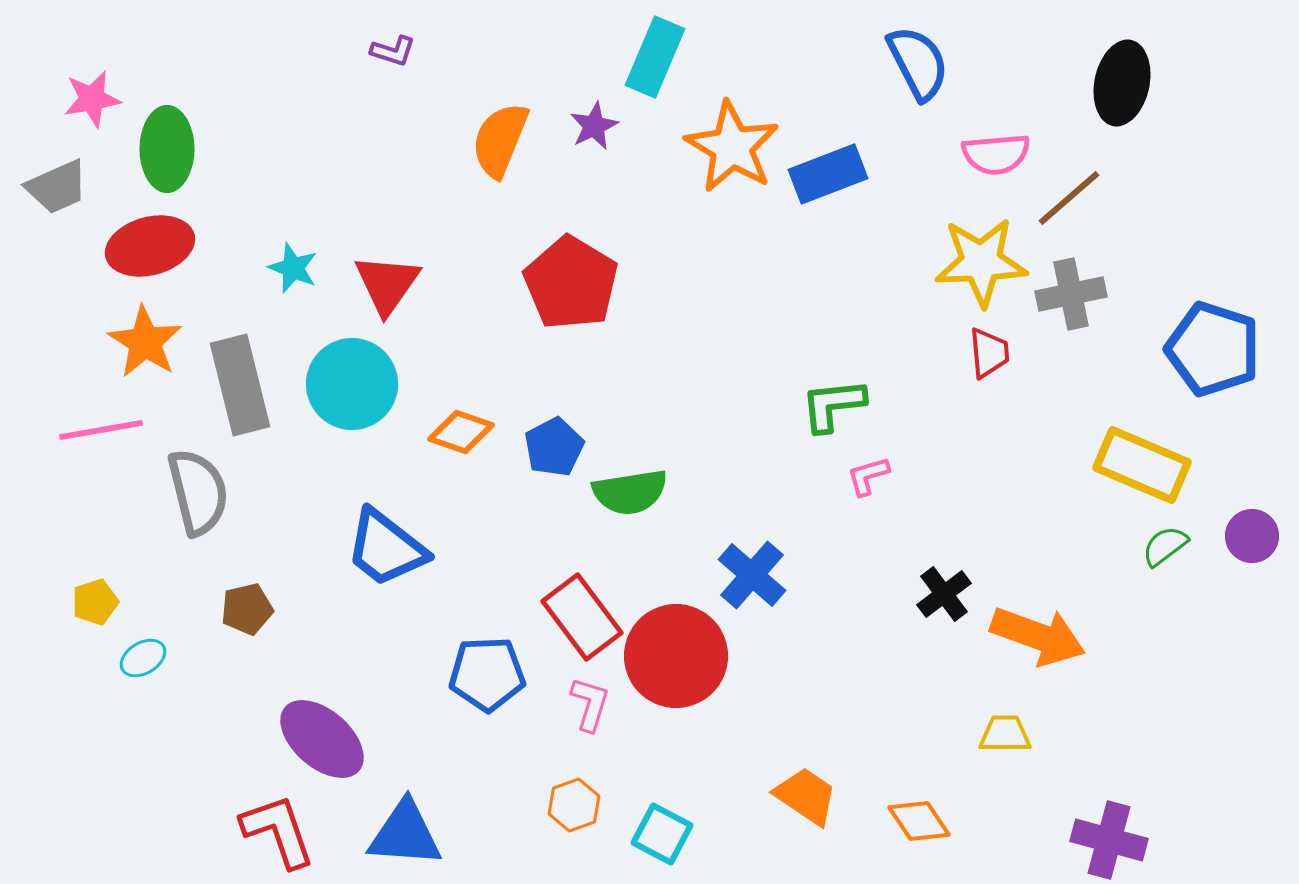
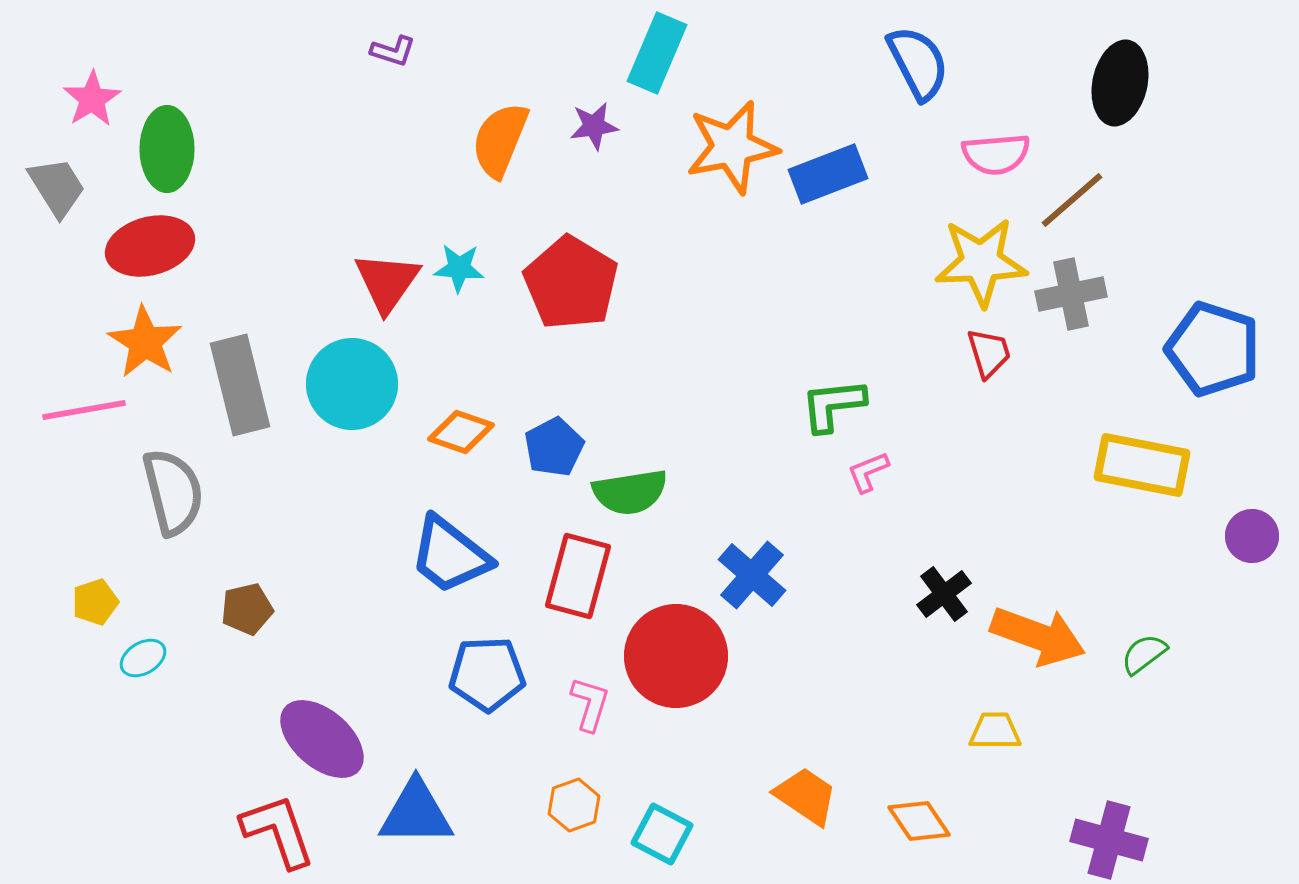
cyan rectangle at (655, 57): moved 2 px right, 4 px up
black ellipse at (1122, 83): moved 2 px left
pink star at (92, 99): rotated 22 degrees counterclockwise
purple star at (594, 126): rotated 18 degrees clockwise
orange star at (732, 147): rotated 30 degrees clockwise
gray trapezoid at (57, 187): rotated 98 degrees counterclockwise
brown line at (1069, 198): moved 3 px right, 2 px down
cyan star at (293, 268): moved 166 px right; rotated 18 degrees counterclockwise
red triangle at (387, 284): moved 2 px up
red trapezoid at (989, 353): rotated 12 degrees counterclockwise
pink line at (101, 430): moved 17 px left, 20 px up
yellow rectangle at (1142, 465): rotated 12 degrees counterclockwise
pink L-shape at (868, 476): moved 4 px up; rotated 6 degrees counterclockwise
gray semicircle at (198, 492): moved 25 px left
green semicircle at (1165, 546): moved 21 px left, 108 px down
blue trapezoid at (386, 548): moved 64 px right, 7 px down
red rectangle at (582, 617): moved 4 px left, 41 px up; rotated 52 degrees clockwise
yellow trapezoid at (1005, 734): moved 10 px left, 3 px up
blue triangle at (405, 834): moved 11 px right, 21 px up; rotated 4 degrees counterclockwise
